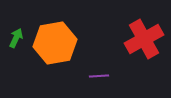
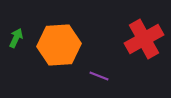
orange hexagon: moved 4 px right, 2 px down; rotated 6 degrees clockwise
purple line: rotated 24 degrees clockwise
